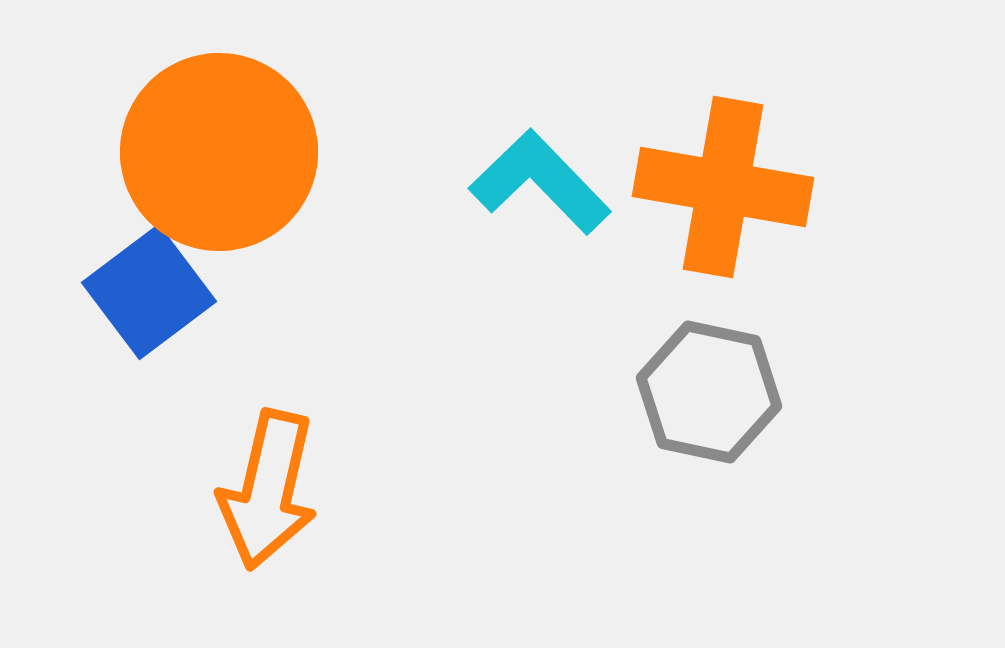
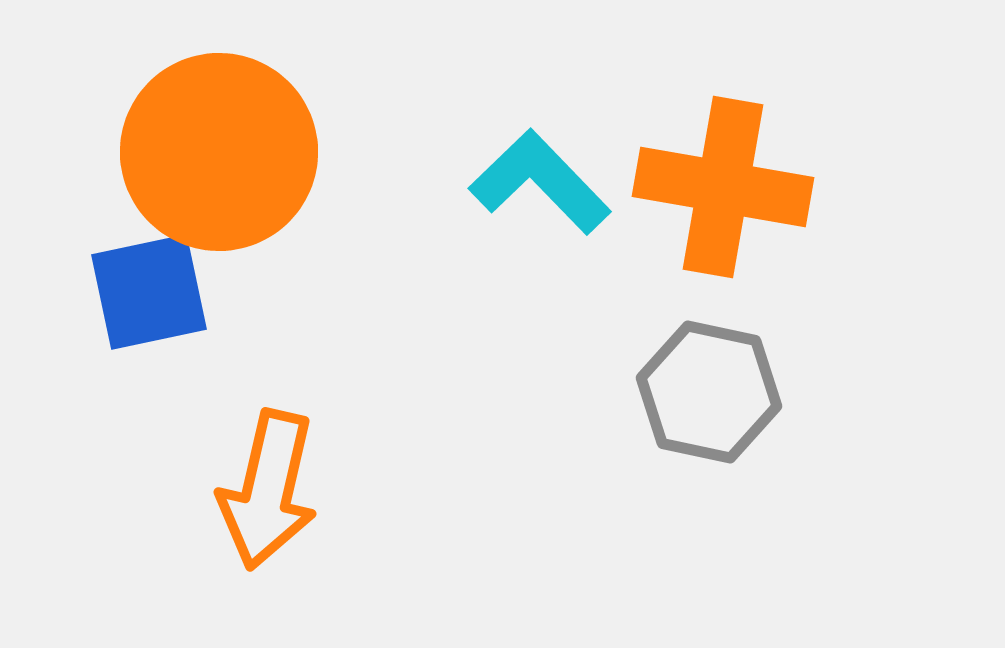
blue square: rotated 25 degrees clockwise
